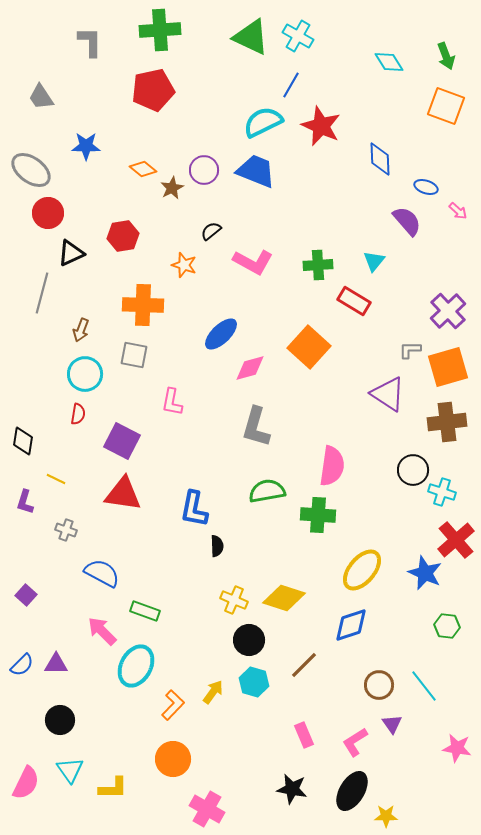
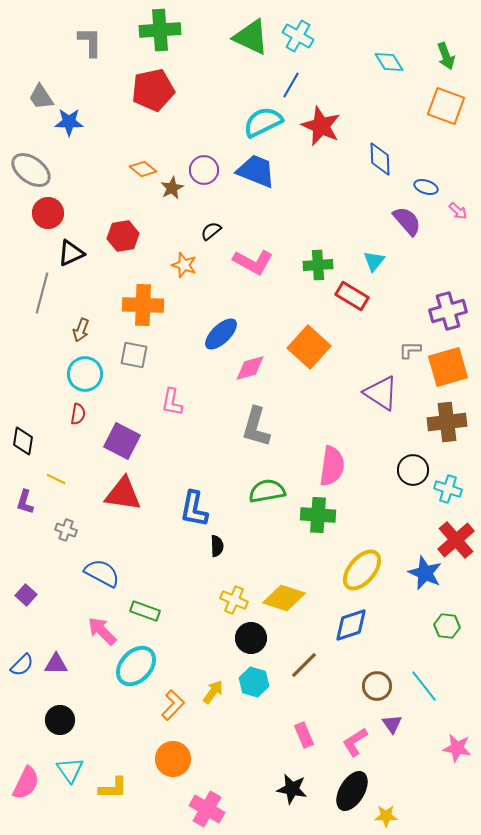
blue star at (86, 146): moved 17 px left, 24 px up
red rectangle at (354, 301): moved 2 px left, 5 px up
purple cross at (448, 311): rotated 27 degrees clockwise
purple triangle at (388, 394): moved 7 px left, 1 px up
cyan cross at (442, 492): moved 6 px right, 3 px up
black circle at (249, 640): moved 2 px right, 2 px up
cyan ellipse at (136, 666): rotated 15 degrees clockwise
brown circle at (379, 685): moved 2 px left, 1 px down
